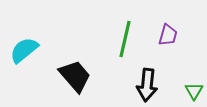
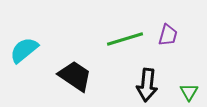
green line: rotated 60 degrees clockwise
black trapezoid: rotated 15 degrees counterclockwise
green triangle: moved 5 px left, 1 px down
